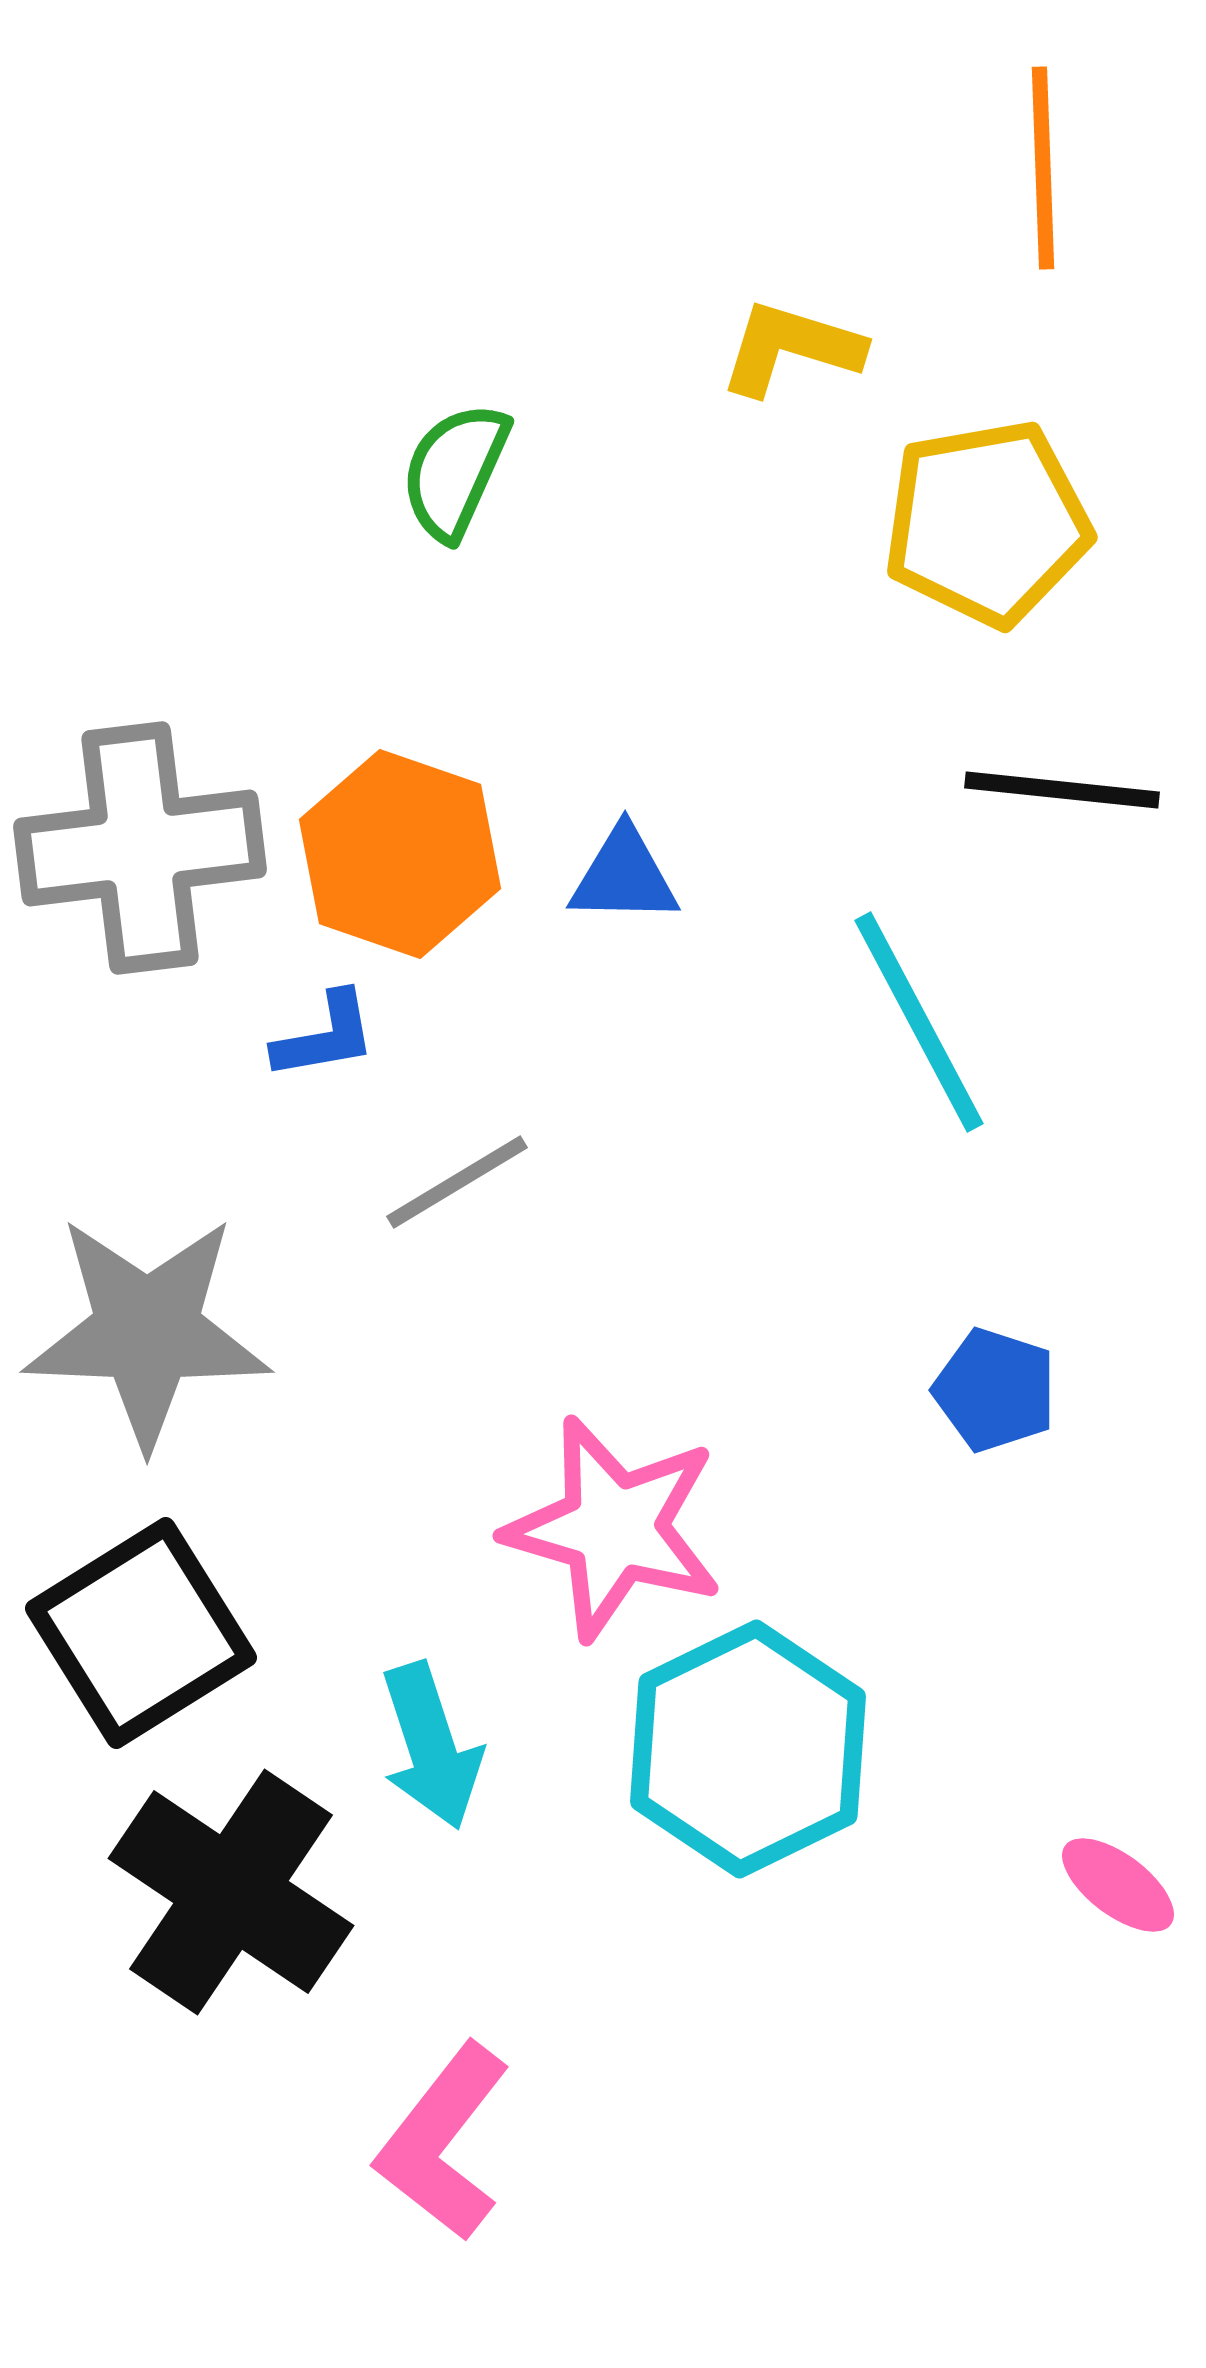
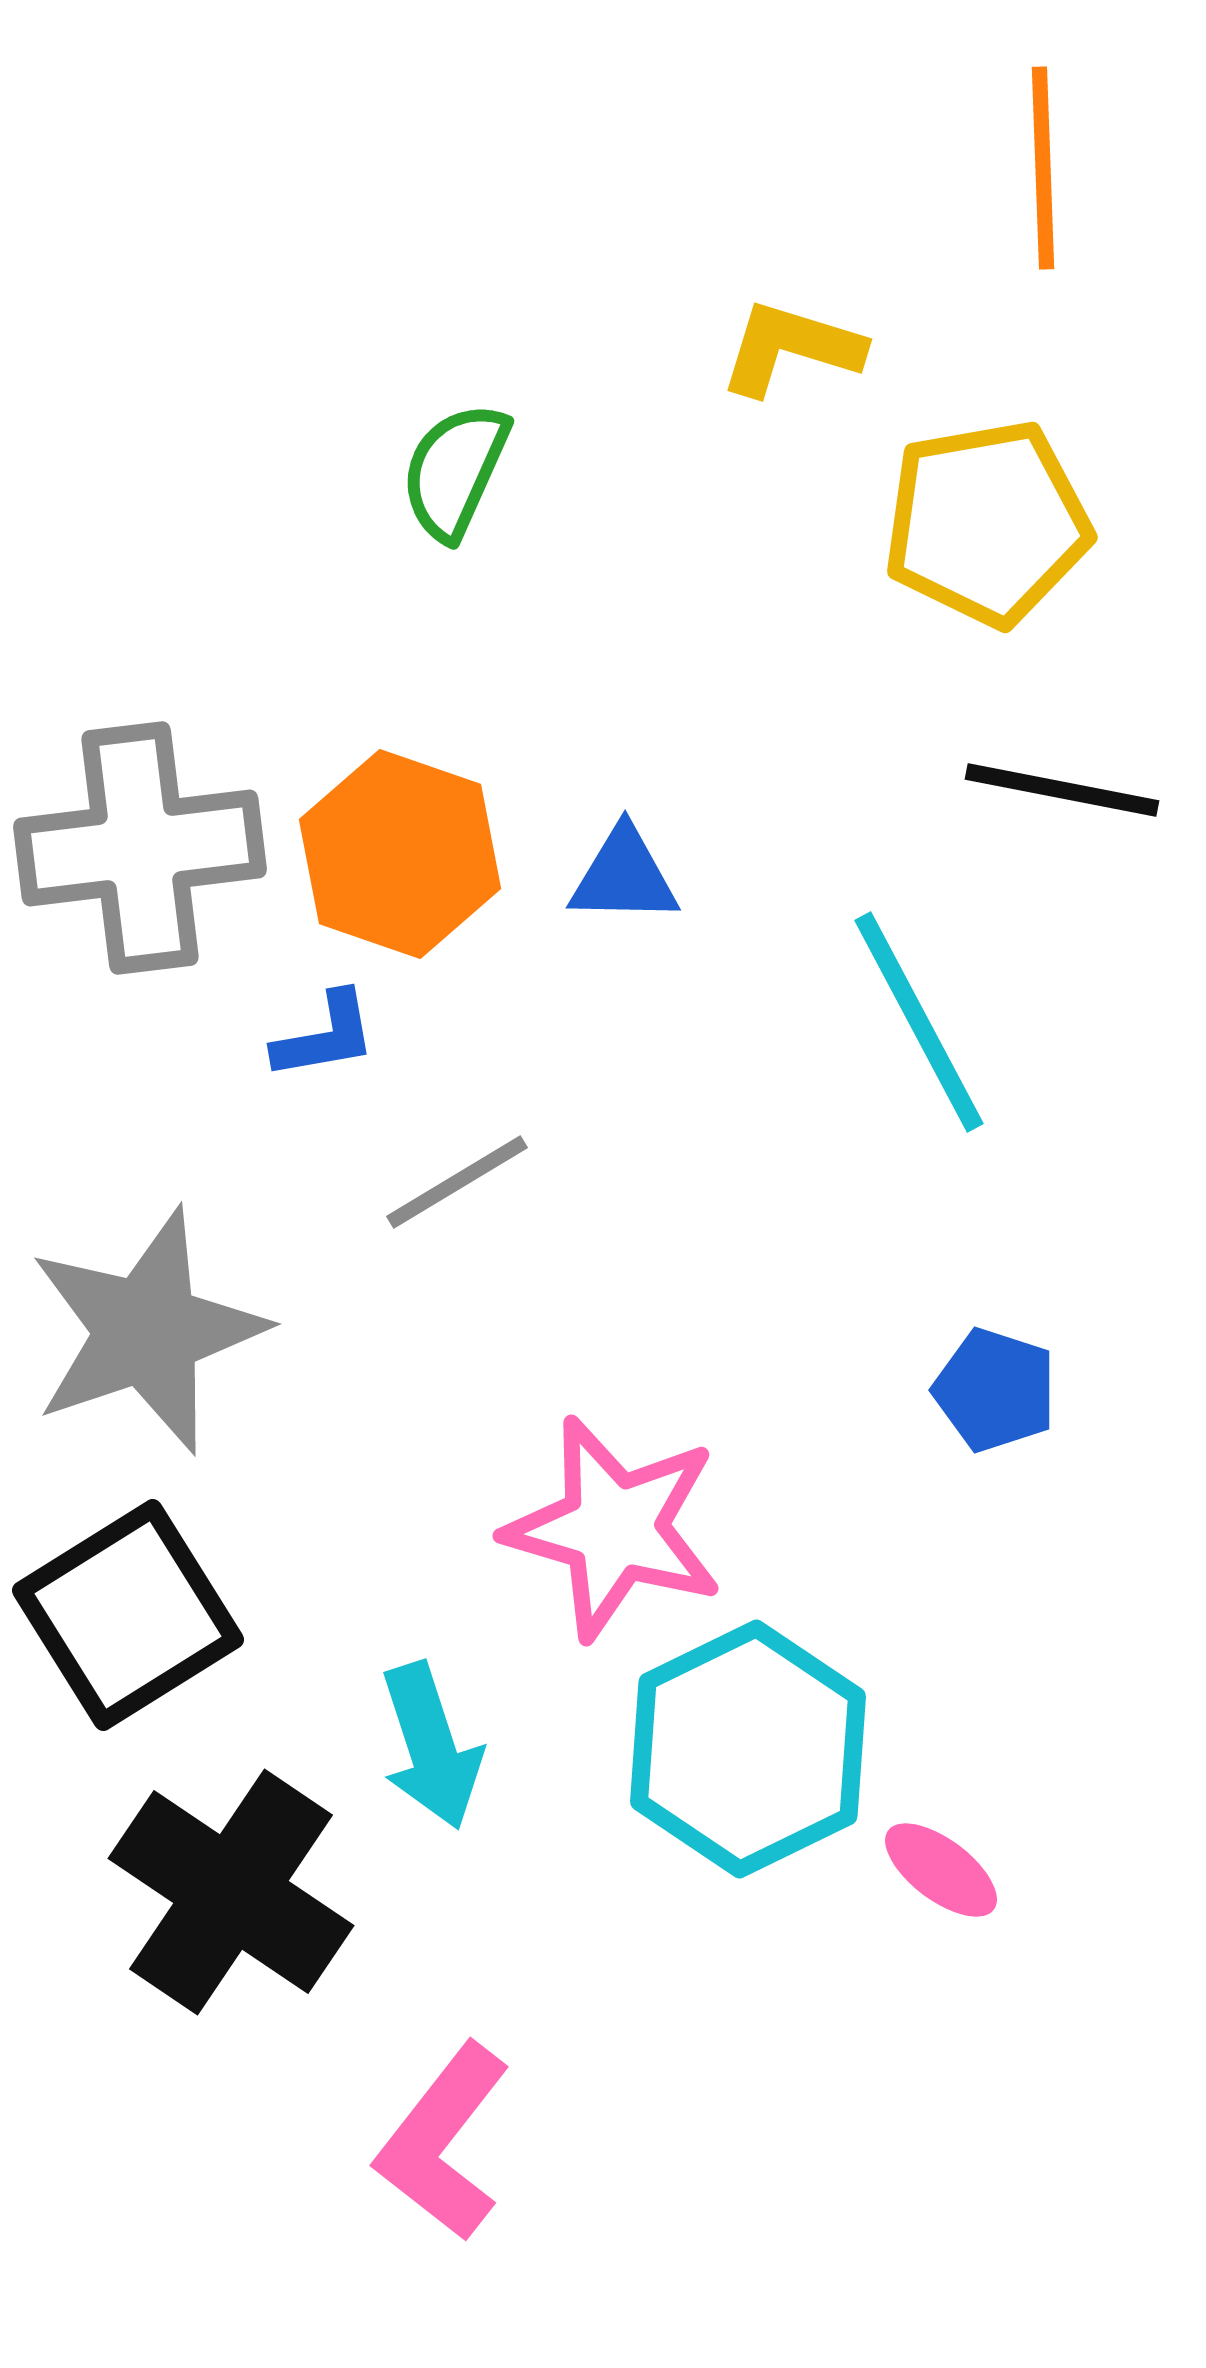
black line: rotated 5 degrees clockwise
gray star: rotated 21 degrees counterclockwise
black square: moved 13 px left, 18 px up
pink ellipse: moved 177 px left, 15 px up
